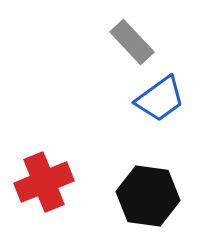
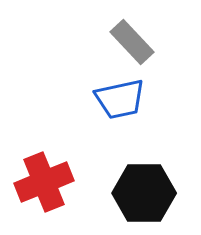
blue trapezoid: moved 40 px left; rotated 24 degrees clockwise
black hexagon: moved 4 px left, 3 px up; rotated 8 degrees counterclockwise
